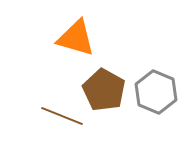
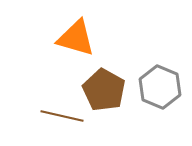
gray hexagon: moved 4 px right, 5 px up
brown line: rotated 9 degrees counterclockwise
